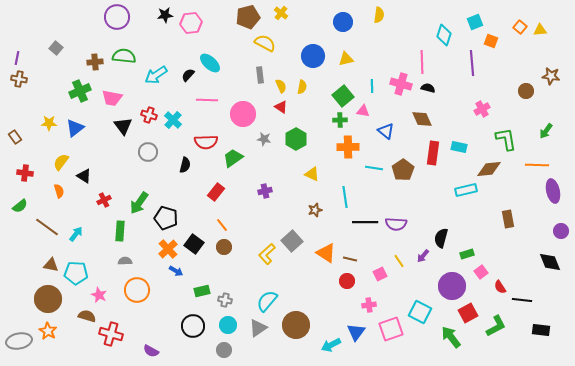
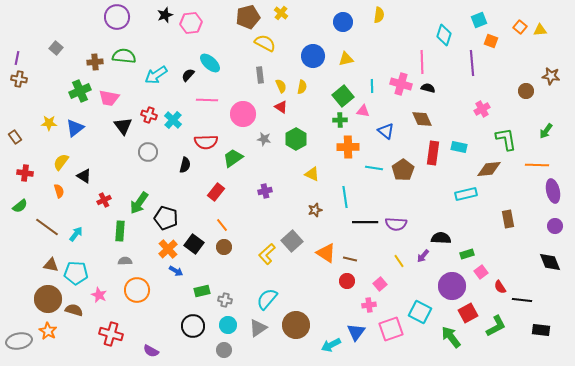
black star at (165, 15): rotated 14 degrees counterclockwise
cyan square at (475, 22): moved 4 px right, 2 px up
pink trapezoid at (112, 98): moved 3 px left
cyan rectangle at (466, 190): moved 4 px down
purple circle at (561, 231): moved 6 px left, 5 px up
black semicircle at (441, 238): rotated 78 degrees clockwise
pink square at (380, 274): moved 10 px down; rotated 16 degrees counterclockwise
cyan semicircle at (267, 301): moved 2 px up
brown semicircle at (87, 316): moved 13 px left, 6 px up
